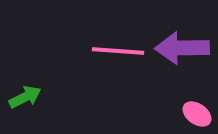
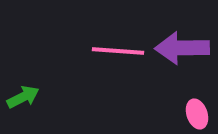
green arrow: moved 2 px left
pink ellipse: rotated 36 degrees clockwise
